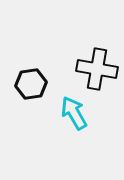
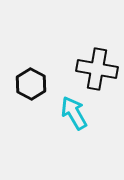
black hexagon: rotated 24 degrees counterclockwise
